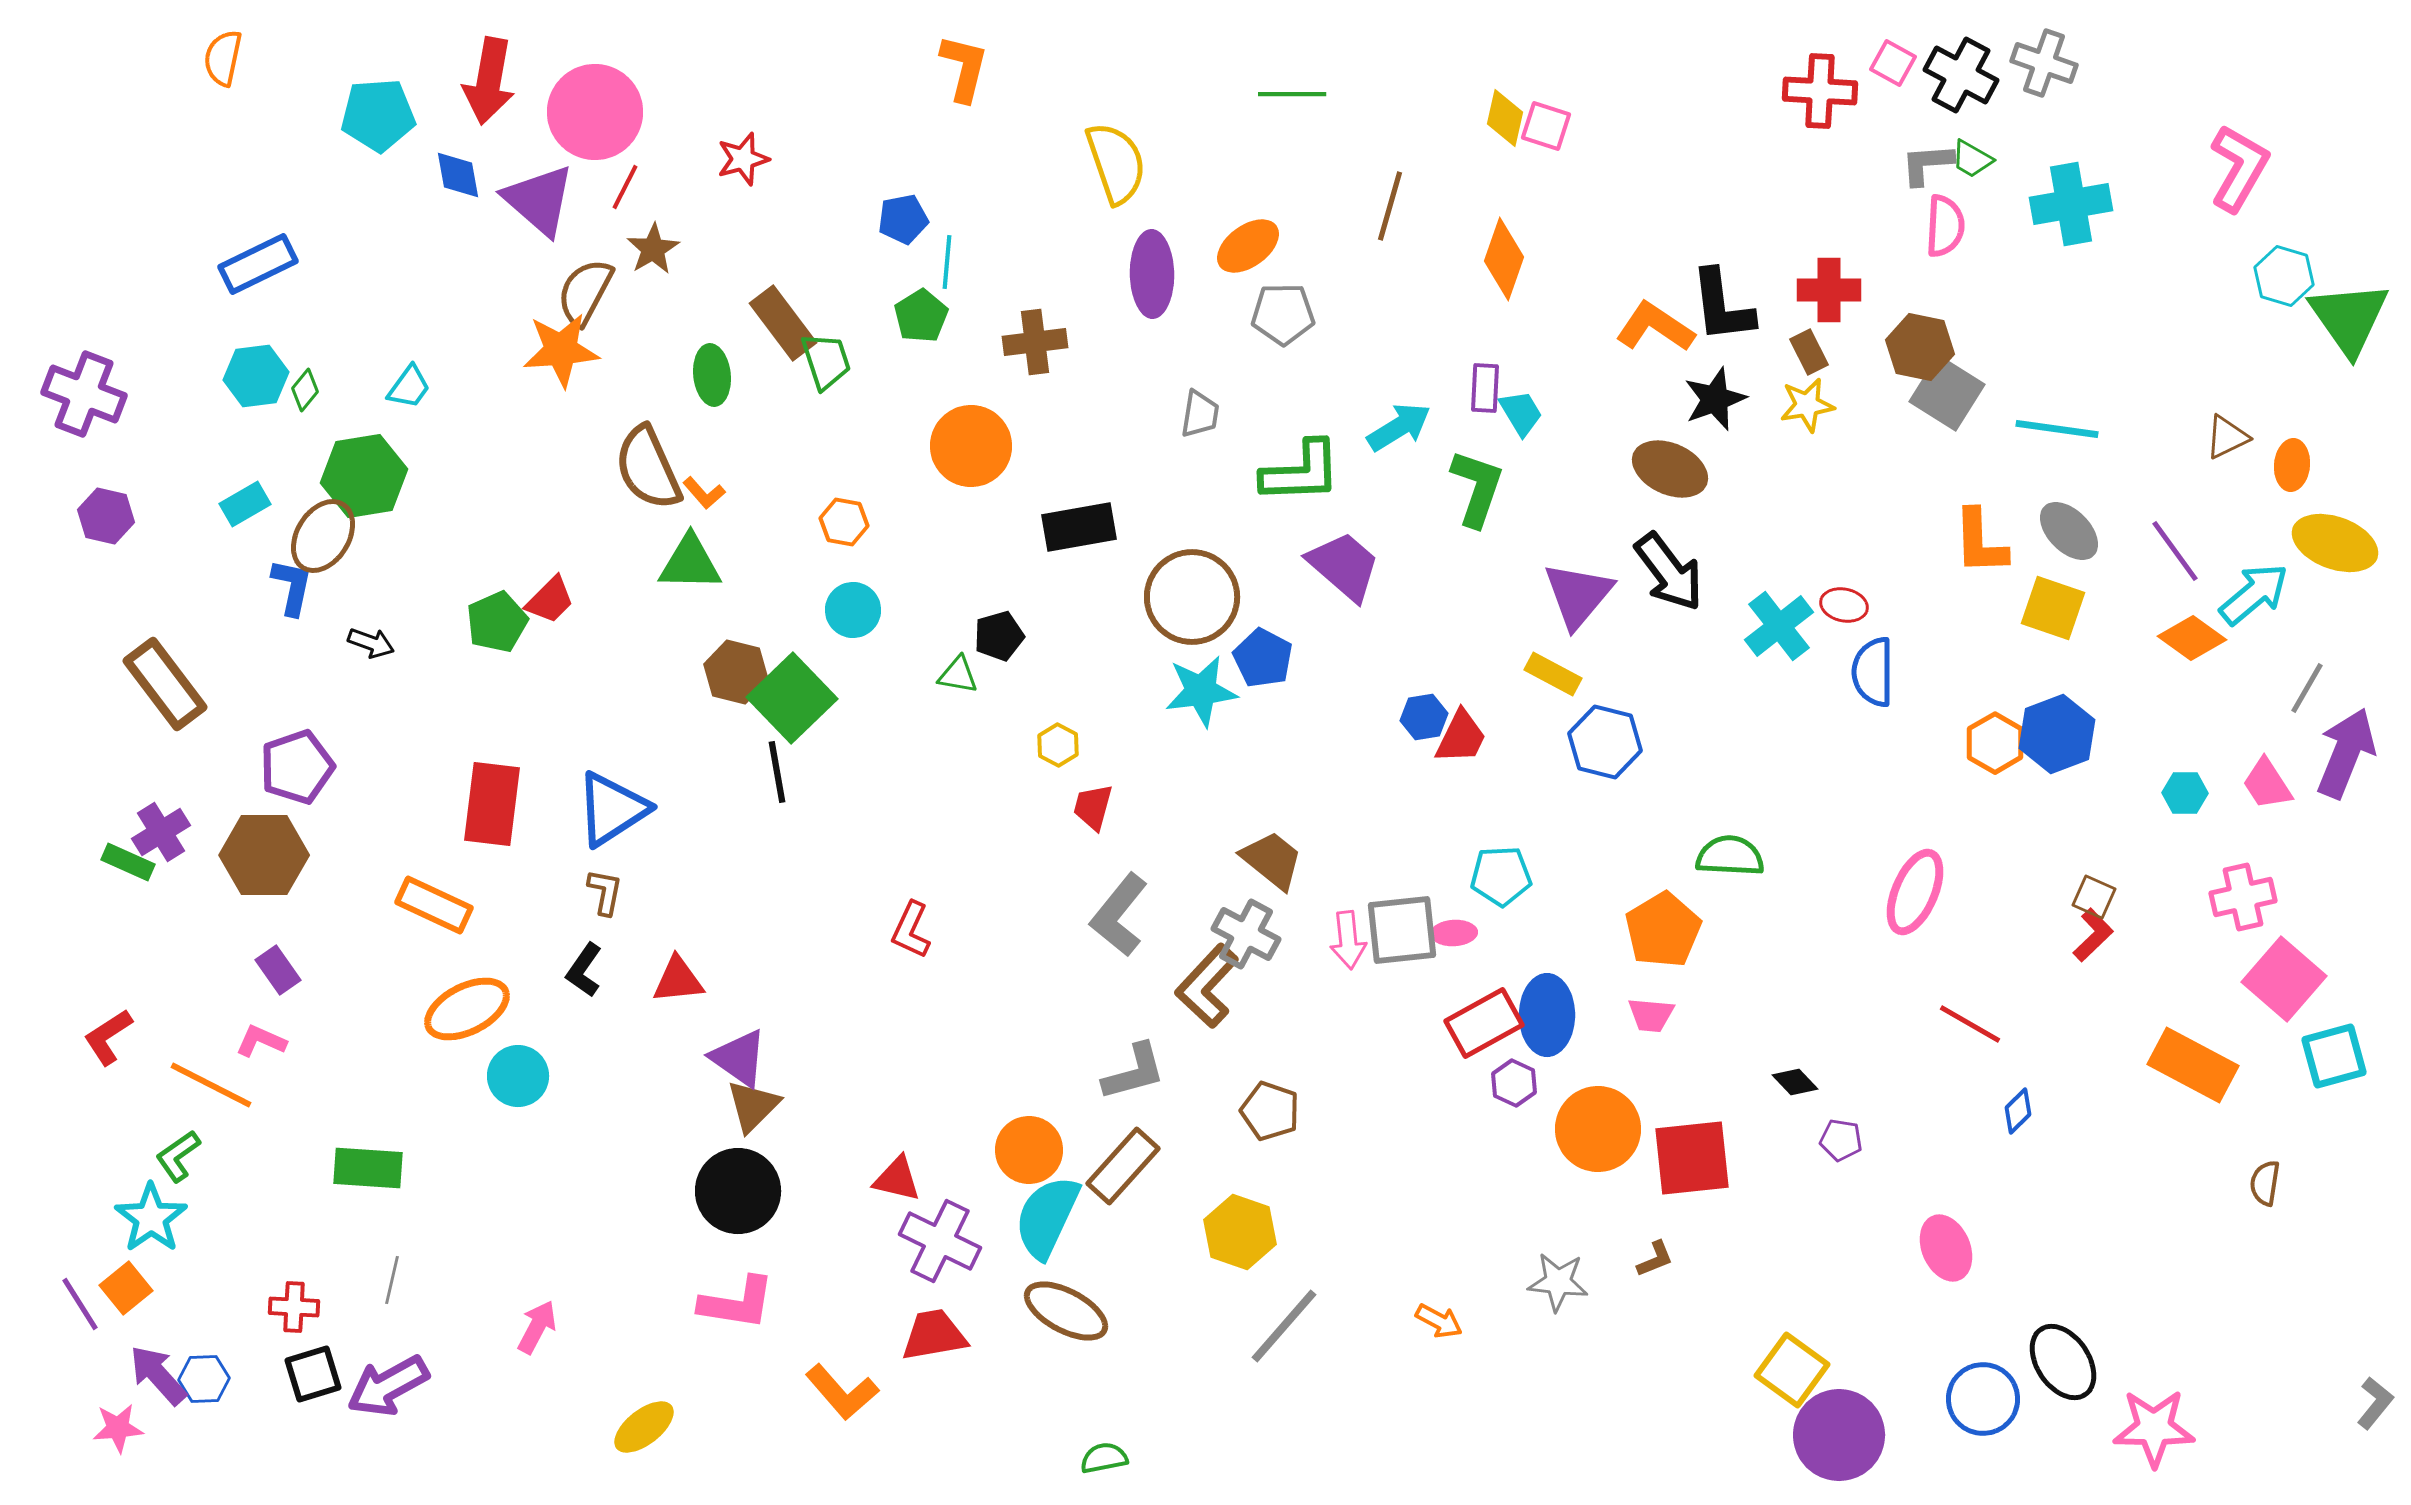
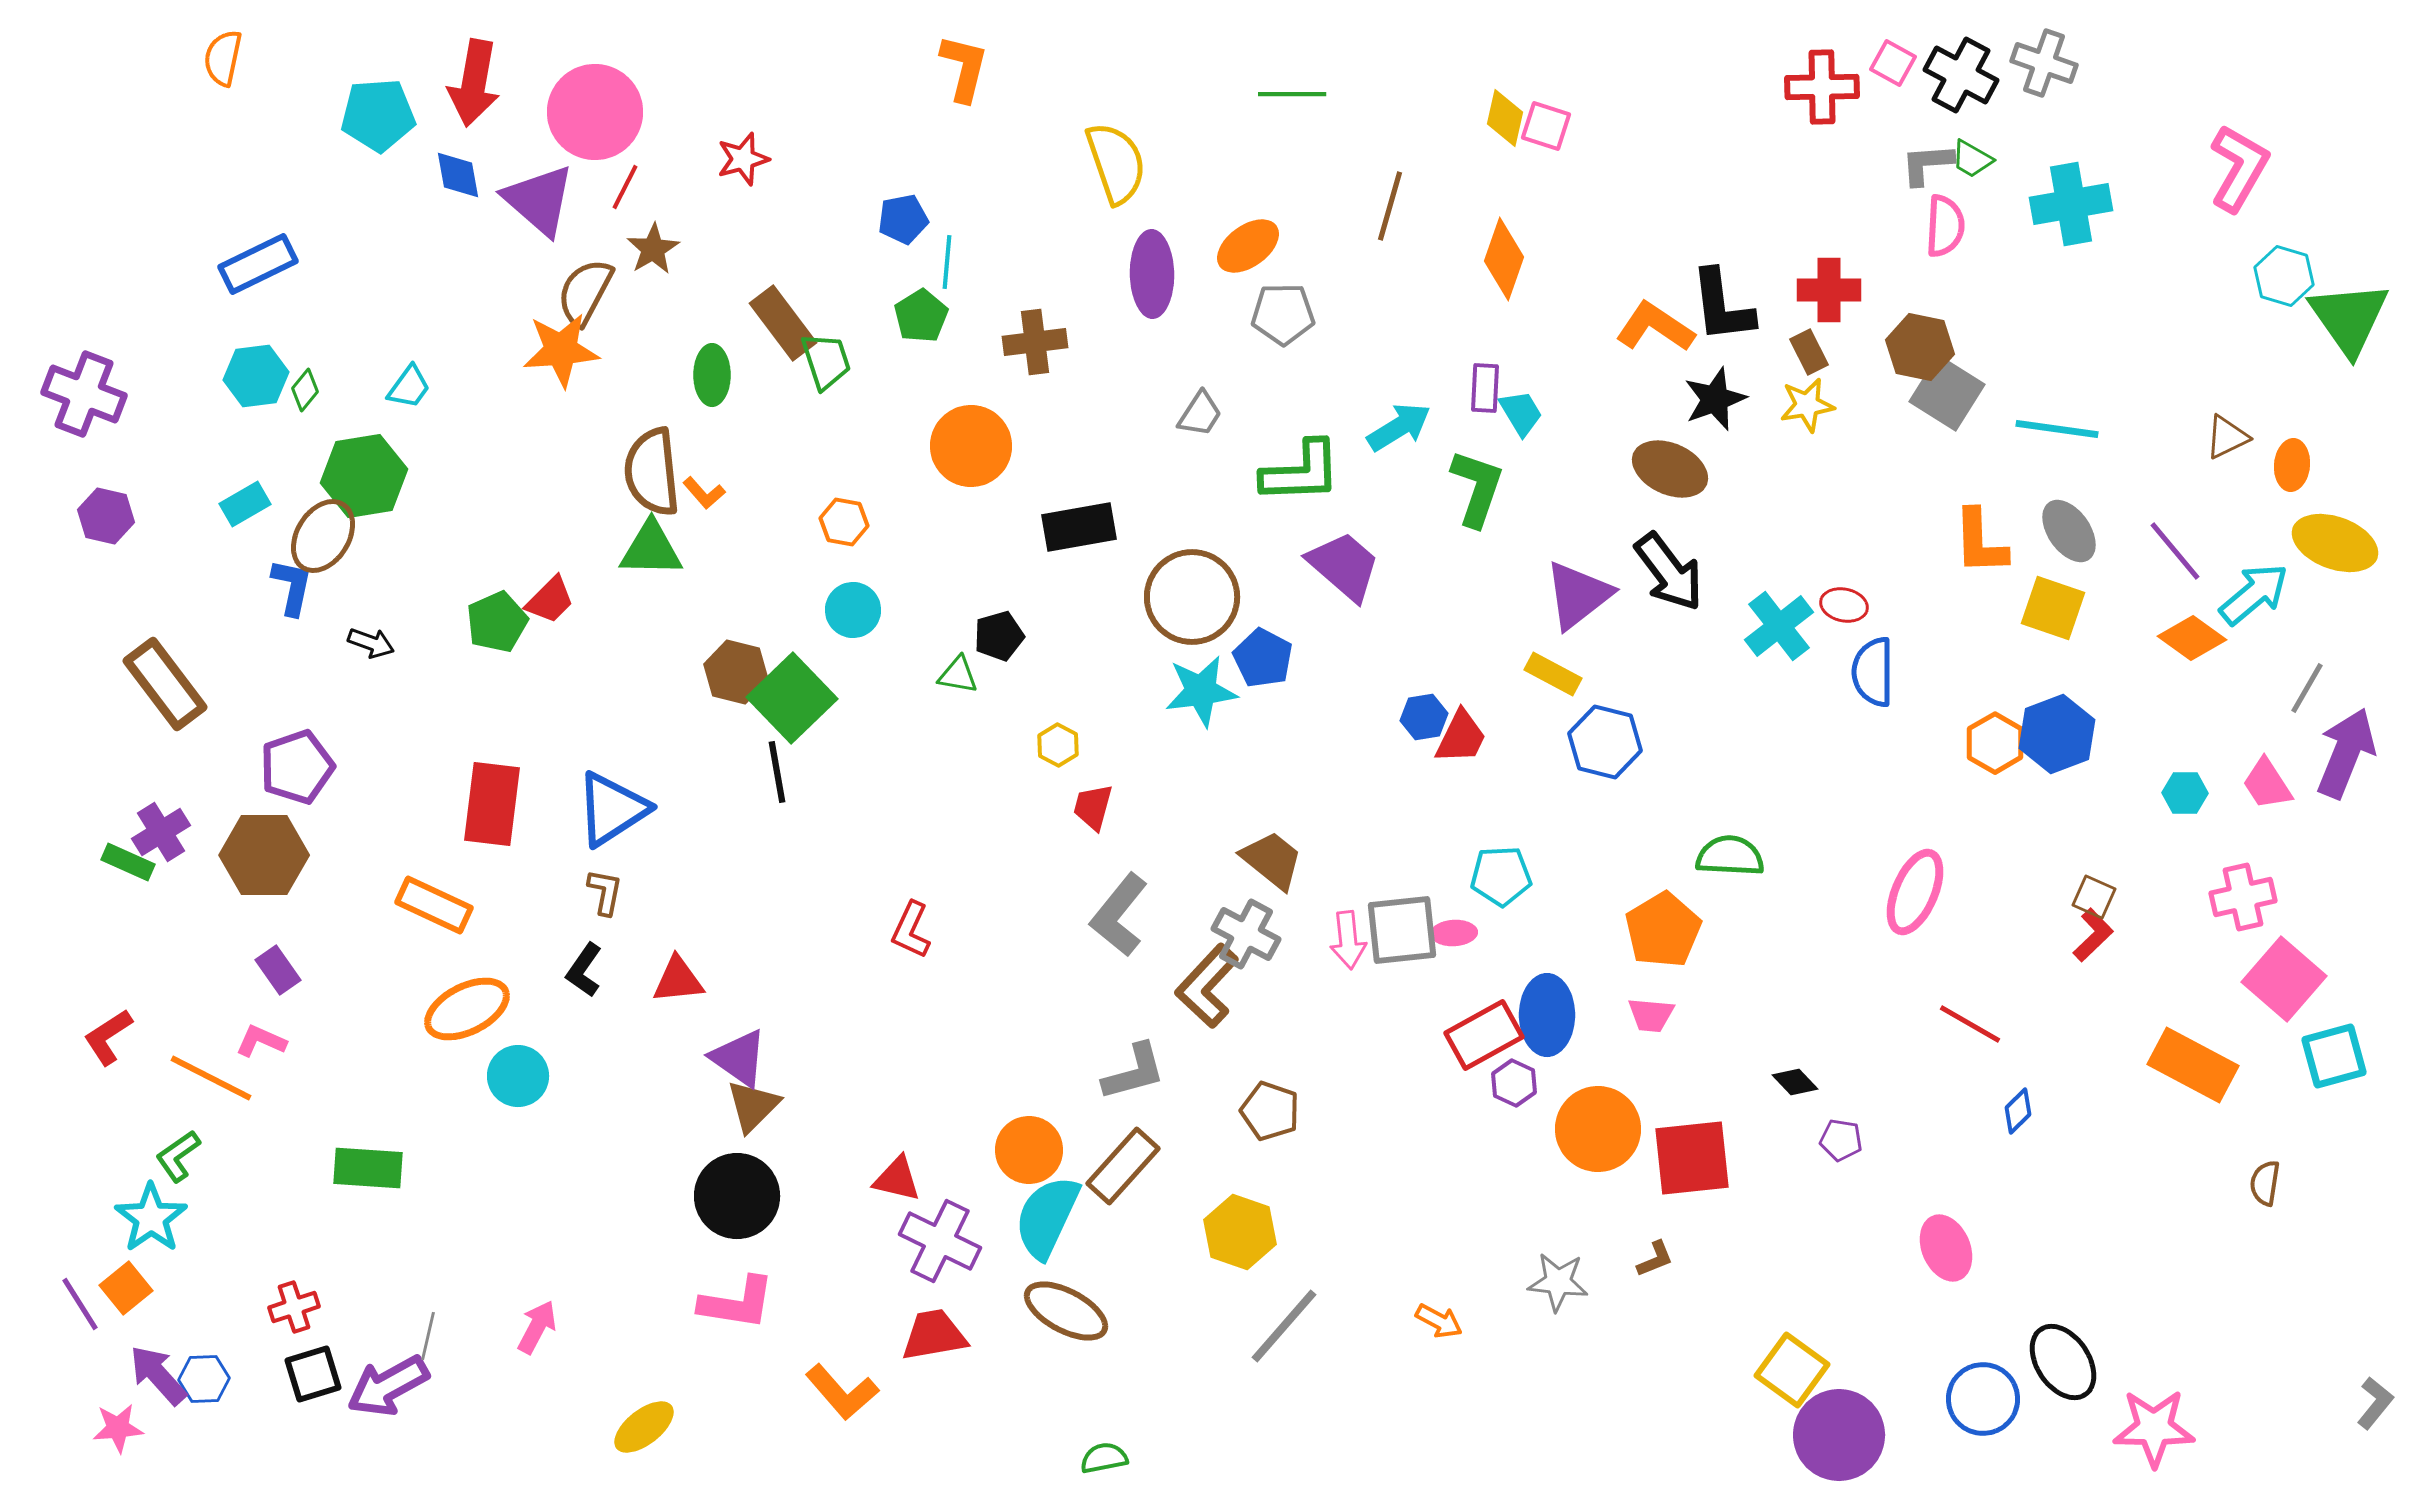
red arrow at (489, 81): moved 15 px left, 2 px down
red cross at (1820, 91): moved 2 px right, 4 px up; rotated 4 degrees counterclockwise
green ellipse at (712, 375): rotated 6 degrees clockwise
gray trapezoid at (1200, 414): rotated 24 degrees clockwise
brown semicircle at (648, 468): moved 4 px right, 4 px down; rotated 18 degrees clockwise
gray ellipse at (2069, 531): rotated 10 degrees clockwise
purple line at (2175, 551): rotated 4 degrees counterclockwise
green triangle at (690, 563): moved 39 px left, 14 px up
purple triangle at (1578, 595): rotated 12 degrees clockwise
red rectangle at (1484, 1023): moved 12 px down
orange line at (211, 1085): moved 7 px up
black circle at (738, 1191): moved 1 px left, 5 px down
gray line at (392, 1280): moved 36 px right, 56 px down
red cross at (294, 1307): rotated 21 degrees counterclockwise
